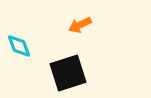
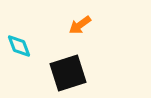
orange arrow: rotated 10 degrees counterclockwise
